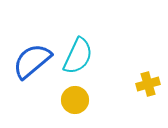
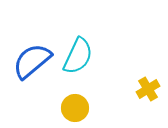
yellow cross: moved 5 px down; rotated 15 degrees counterclockwise
yellow circle: moved 8 px down
